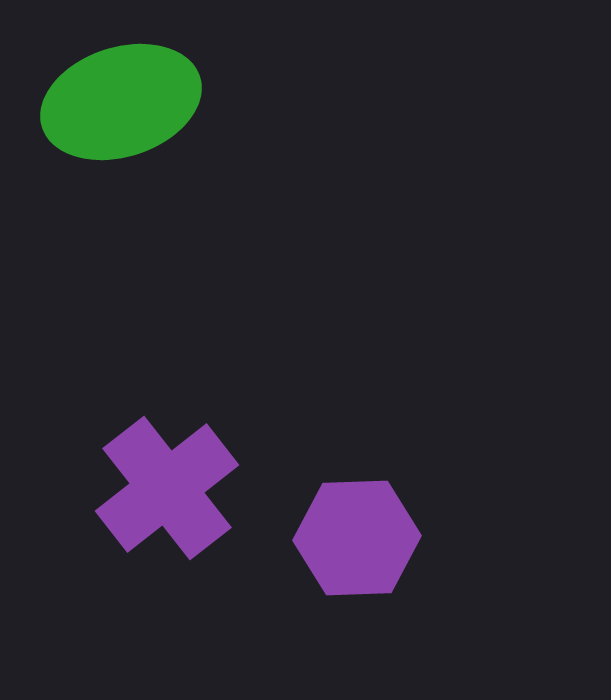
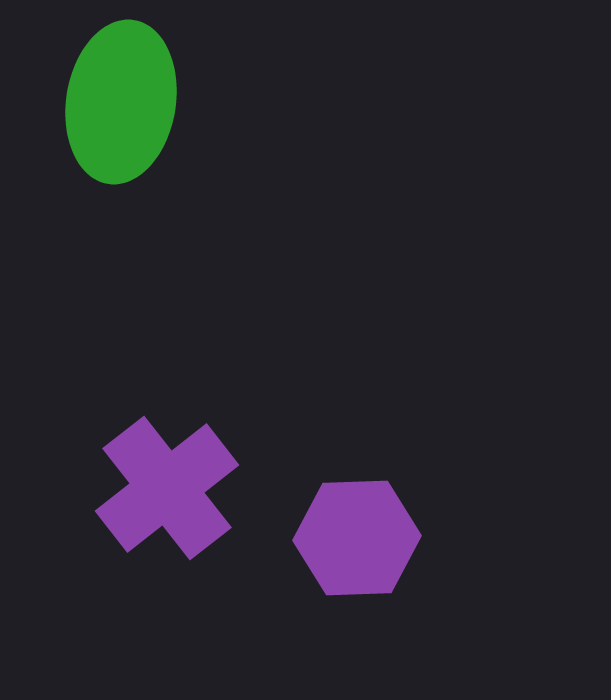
green ellipse: rotated 63 degrees counterclockwise
